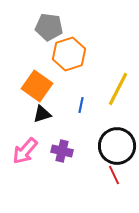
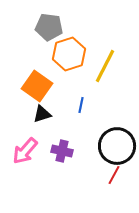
yellow line: moved 13 px left, 23 px up
red line: rotated 54 degrees clockwise
